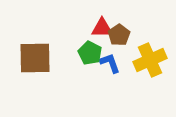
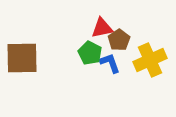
red triangle: rotated 10 degrees counterclockwise
brown pentagon: moved 5 px down
brown square: moved 13 px left
